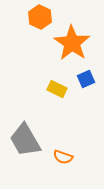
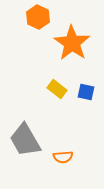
orange hexagon: moved 2 px left
blue square: moved 13 px down; rotated 36 degrees clockwise
yellow rectangle: rotated 12 degrees clockwise
orange semicircle: rotated 24 degrees counterclockwise
